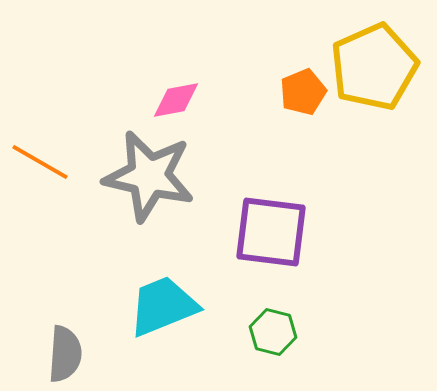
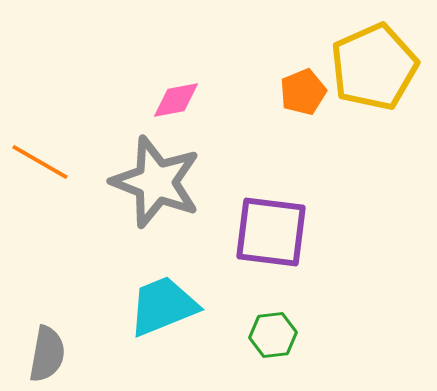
gray star: moved 7 px right, 6 px down; rotated 8 degrees clockwise
green hexagon: moved 3 px down; rotated 21 degrees counterclockwise
gray semicircle: moved 18 px left; rotated 6 degrees clockwise
